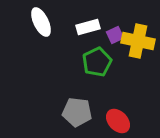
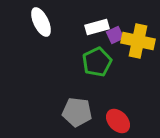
white rectangle: moved 9 px right
